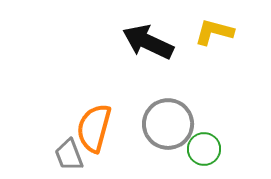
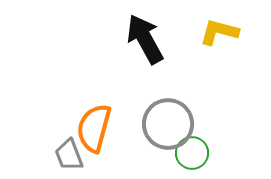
yellow L-shape: moved 5 px right
black arrow: moved 3 px left, 3 px up; rotated 36 degrees clockwise
green circle: moved 12 px left, 4 px down
